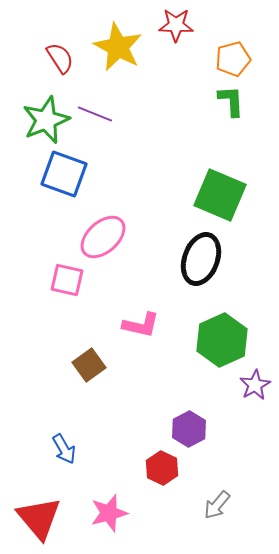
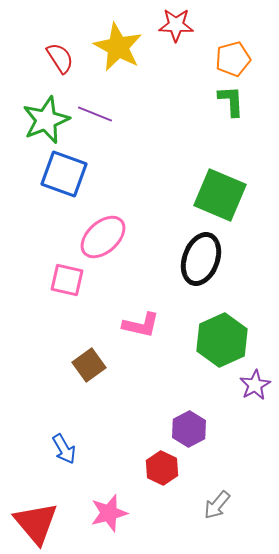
red triangle: moved 3 px left, 5 px down
